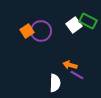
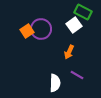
green rectangle: moved 5 px left, 9 px up
purple circle: moved 2 px up
orange arrow: moved 1 px left, 13 px up; rotated 80 degrees counterclockwise
